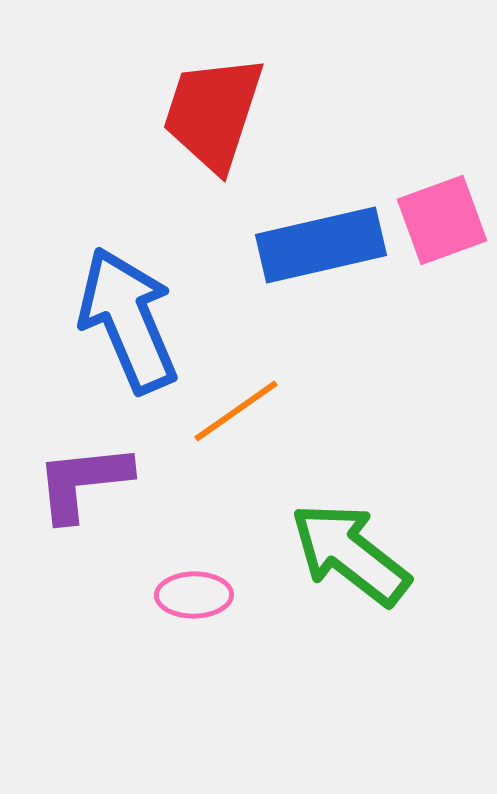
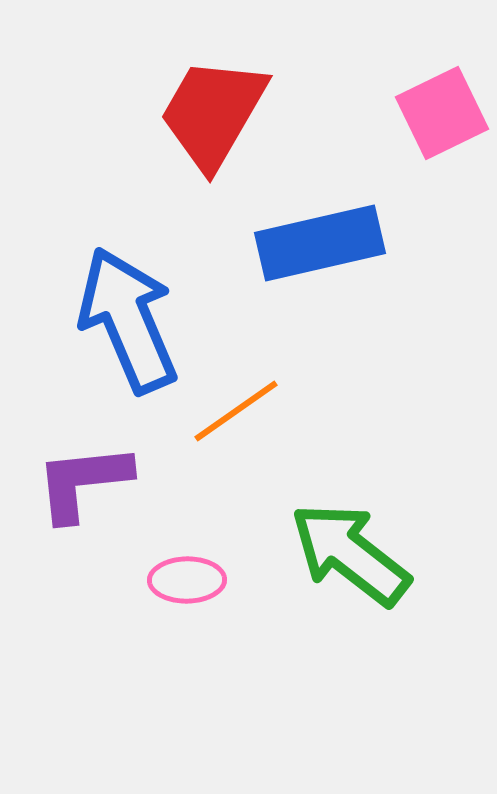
red trapezoid: rotated 12 degrees clockwise
pink square: moved 107 px up; rotated 6 degrees counterclockwise
blue rectangle: moved 1 px left, 2 px up
pink ellipse: moved 7 px left, 15 px up
